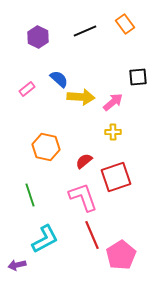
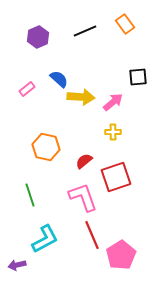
purple hexagon: rotated 10 degrees clockwise
